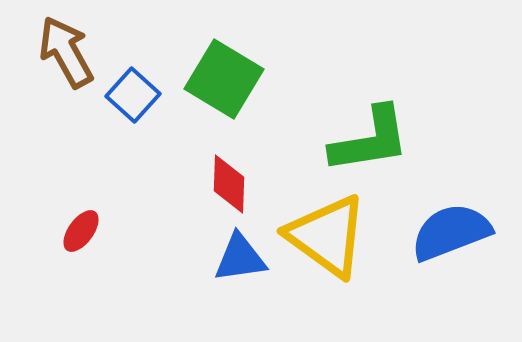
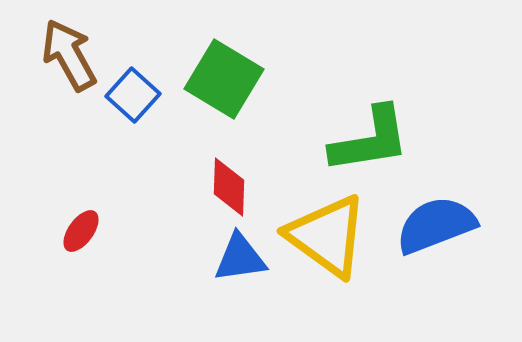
brown arrow: moved 3 px right, 3 px down
red diamond: moved 3 px down
blue semicircle: moved 15 px left, 7 px up
